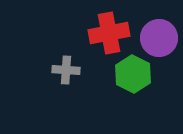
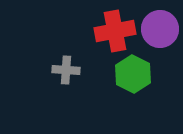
red cross: moved 6 px right, 2 px up
purple circle: moved 1 px right, 9 px up
